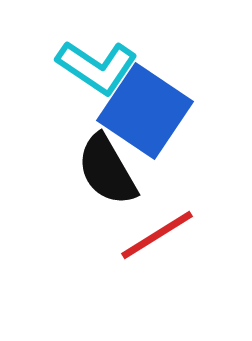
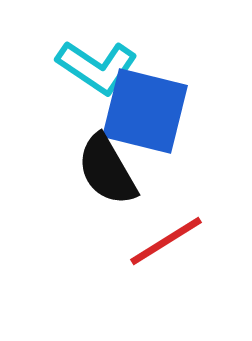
blue square: rotated 20 degrees counterclockwise
red line: moved 9 px right, 6 px down
